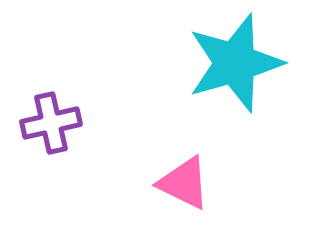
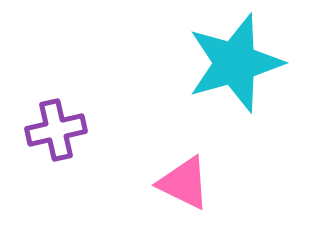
purple cross: moved 5 px right, 7 px down
